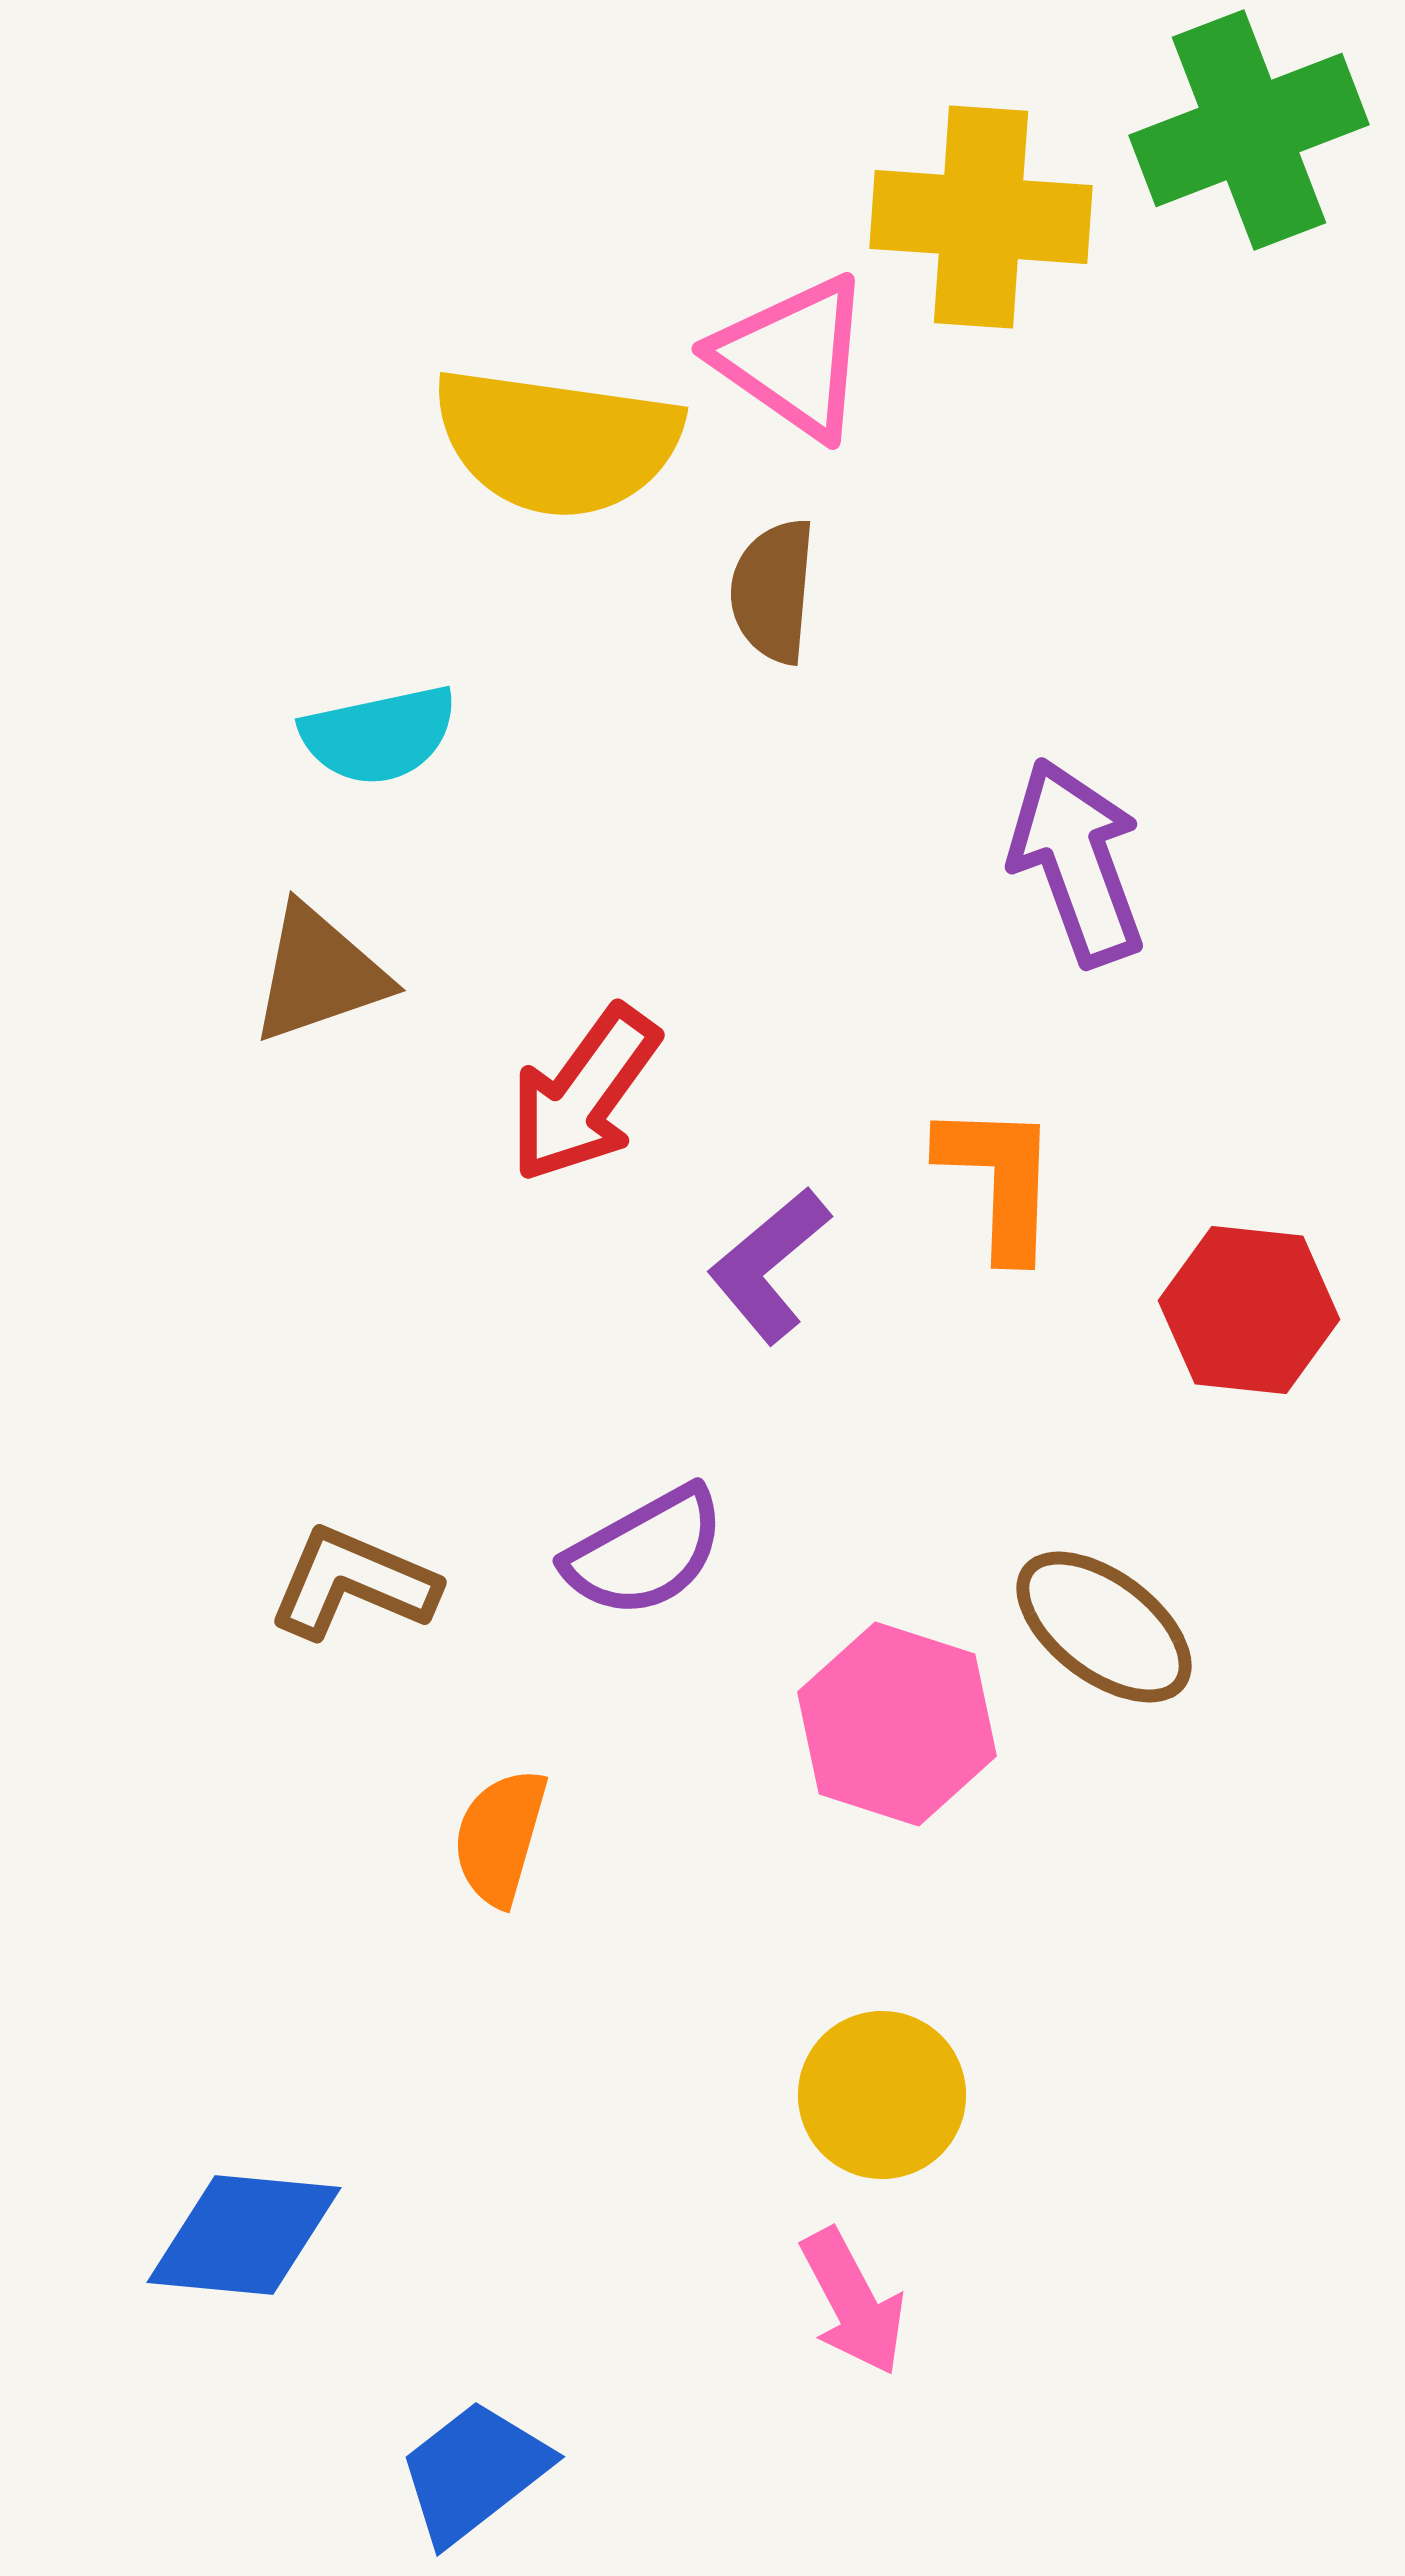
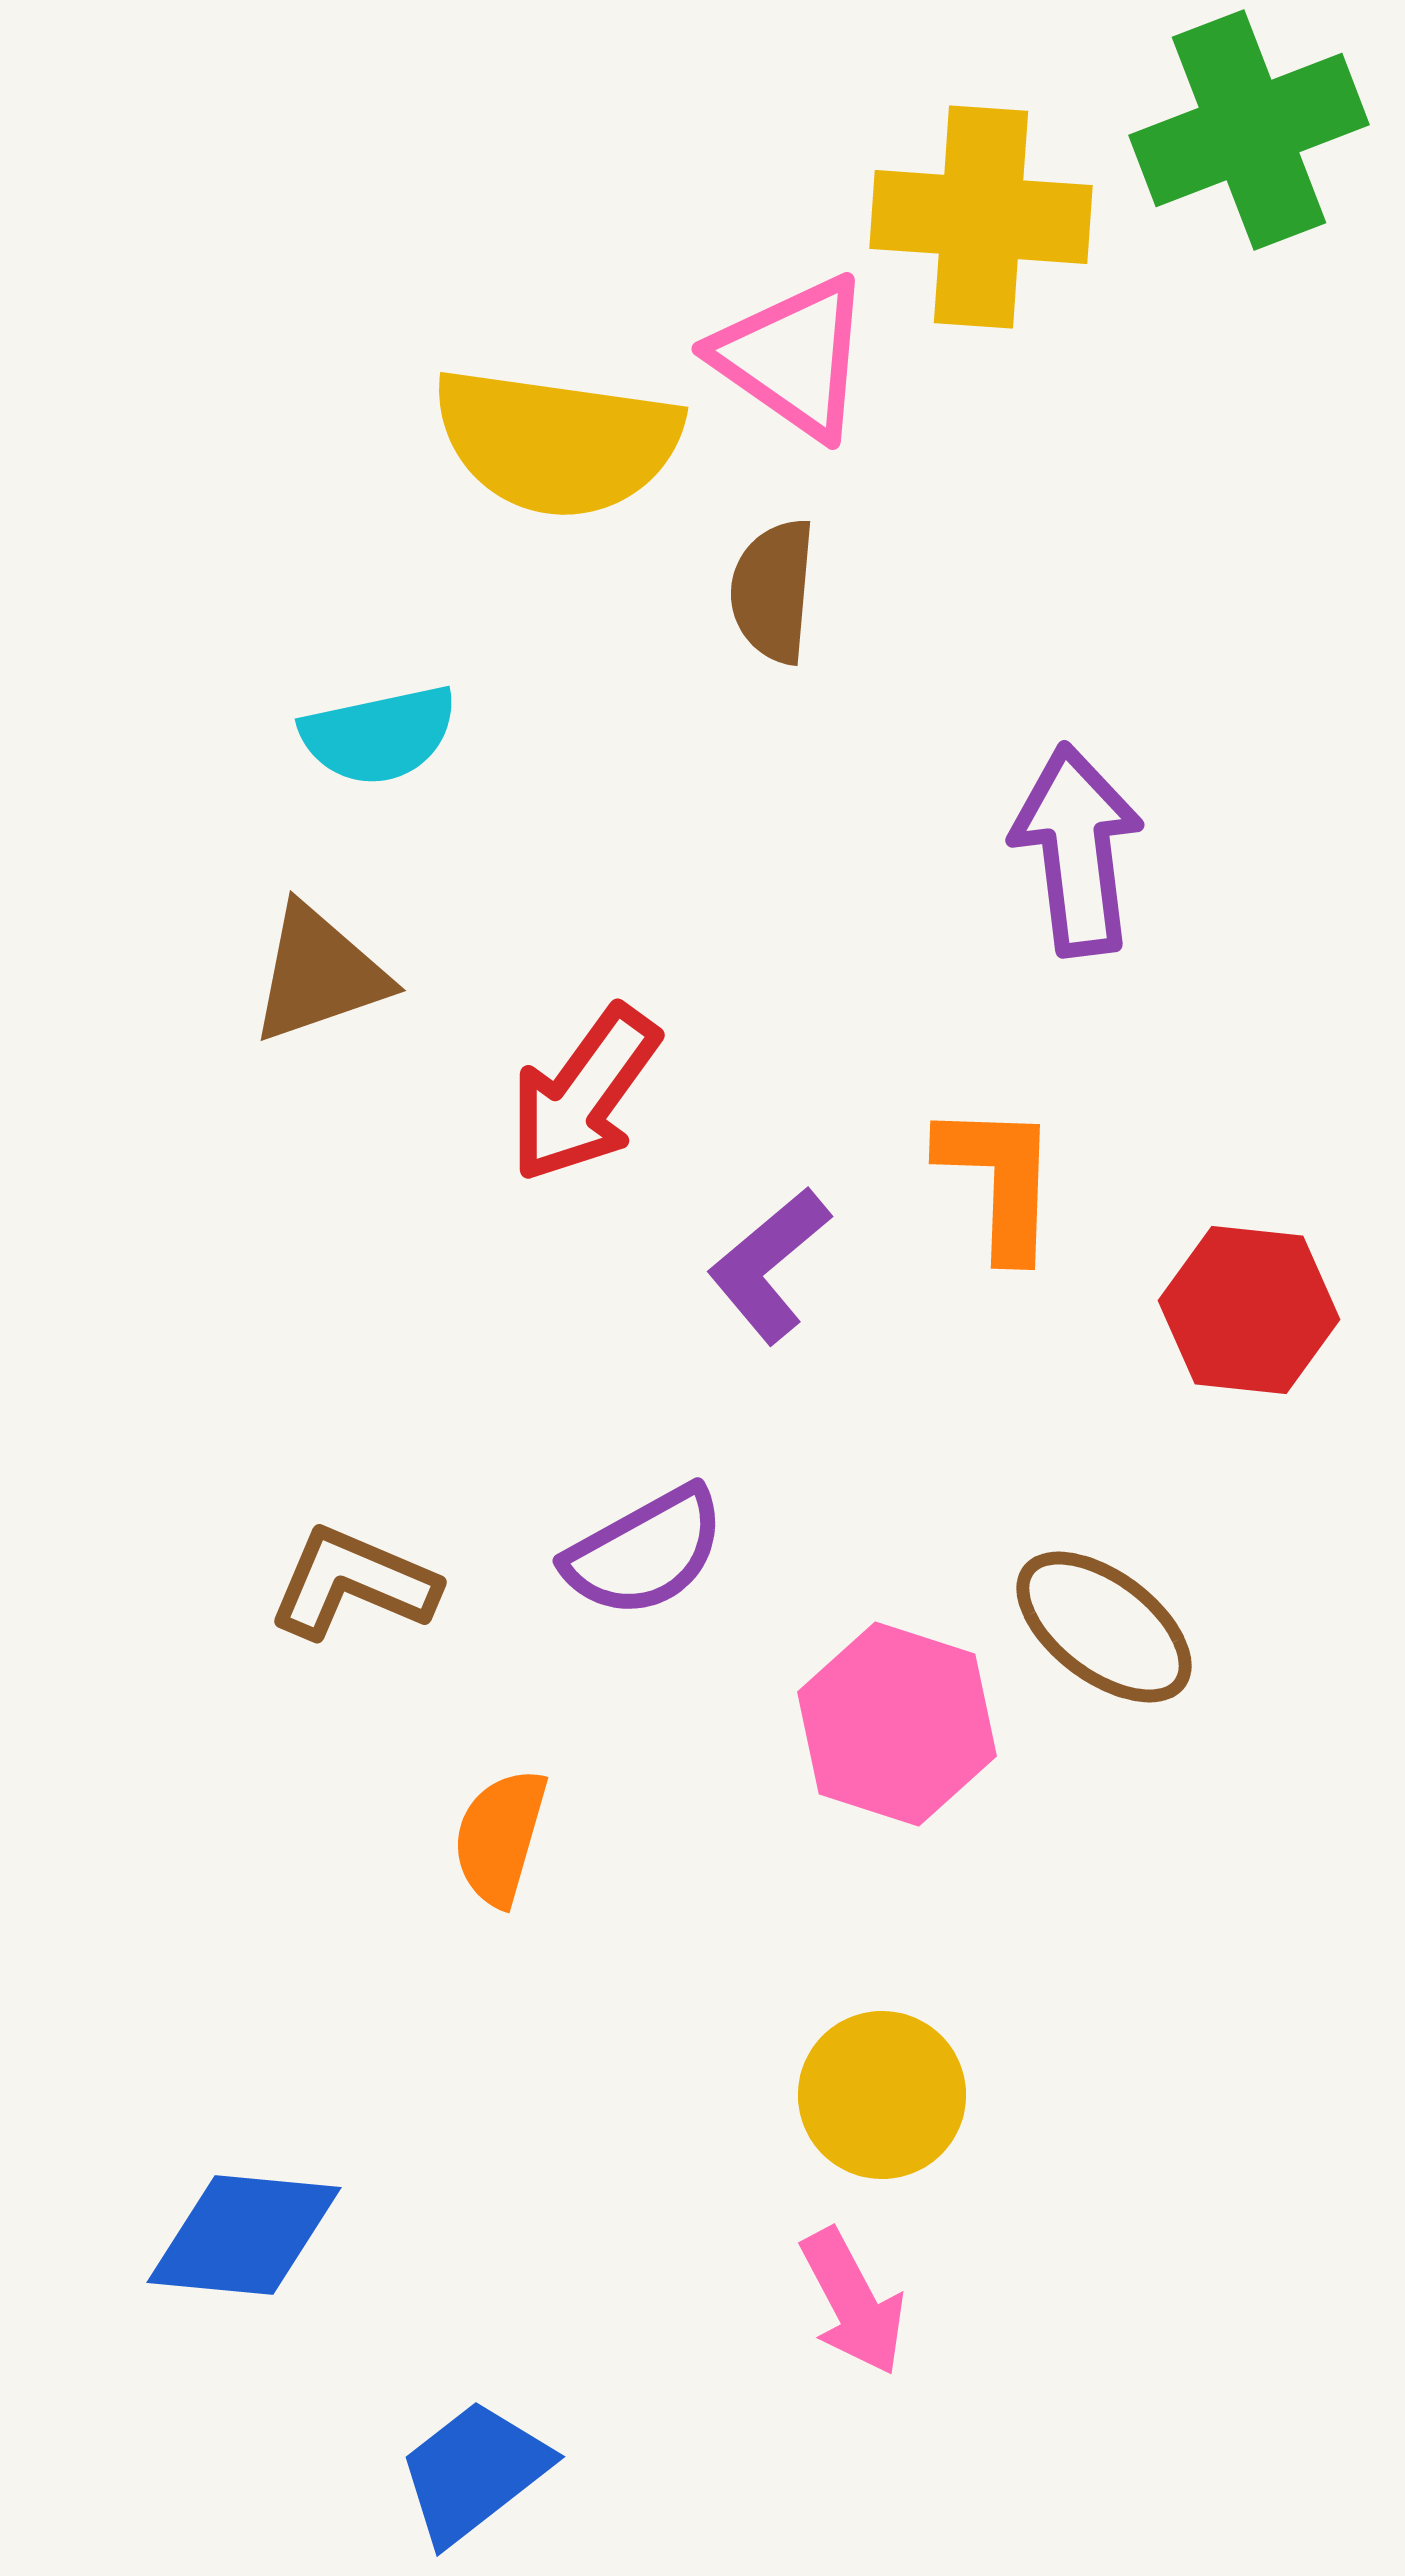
purple arrow: moved 12 px up; rotated 13 degrees clockwise
